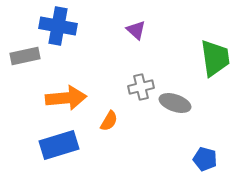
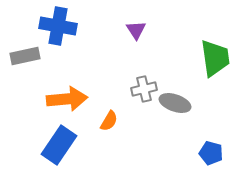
purple triangle: rotated 15 degrees clockwise
gray cross: moved 3 px right, 2 px down
orange arrow: moved 1 px right, 1 px down
blue rectangle: rotated 39 degrees counterclockwise
blue pentagon: moved 6 px right, 6 px up
